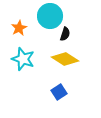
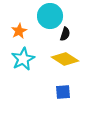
orange star: moved 3 px down
cyan star: rotated 25 degrees clockwise
blue square: moved 4 px right; rotated 28 degrees clockwise
